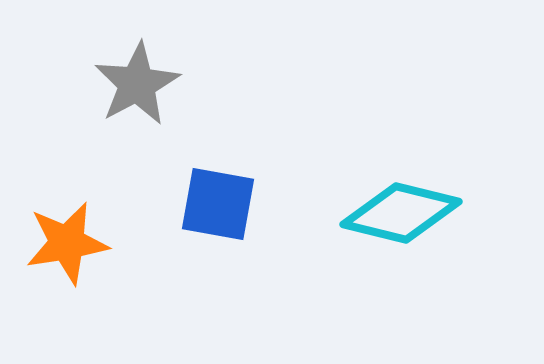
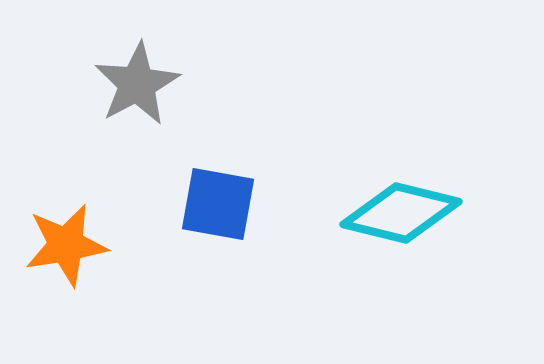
orange star: moved 1 px left, 2 px down
